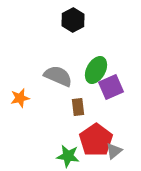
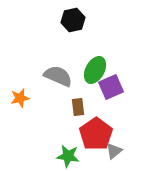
black hexagon: rotated 15 degrees clockwise
green ellipse: moved 1 px left
red pentagon: moved 6 px up
